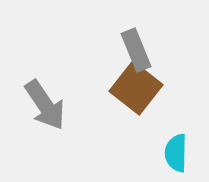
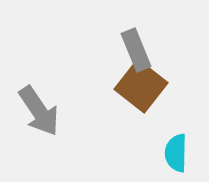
brown square: moved 5 px right, 2 px up
gray arrow: moved 6 px left, 6 px down
